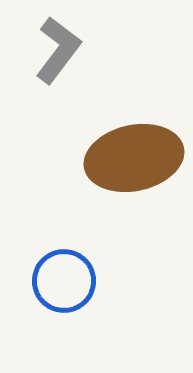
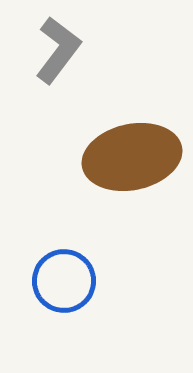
brown ellipse: moved 2 px left, 1 px up
